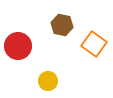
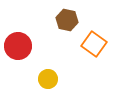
brown hexagon: moved 5 px right, 5 px up
yellow circle: moved 2 px up
